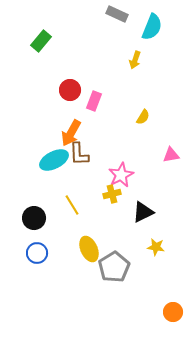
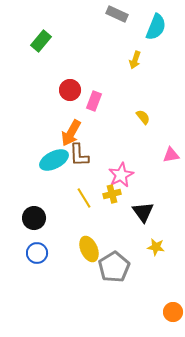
cyan semicircle: moved 4 px right
yellow semicircle: rotated 70 degrees counterclockwise
brown L-shape: moved 1 px down
yellow line: moved 12 px right, 7 px up
black triangle: rotated 40 degrees counterclockwise
